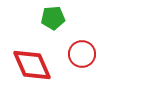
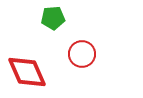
red diamond: moved 5 px left, 7 px down
